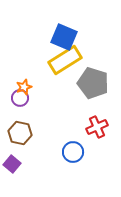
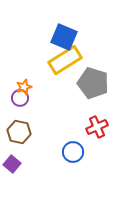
brown hexagon: moved 1 px left, 1 px up
